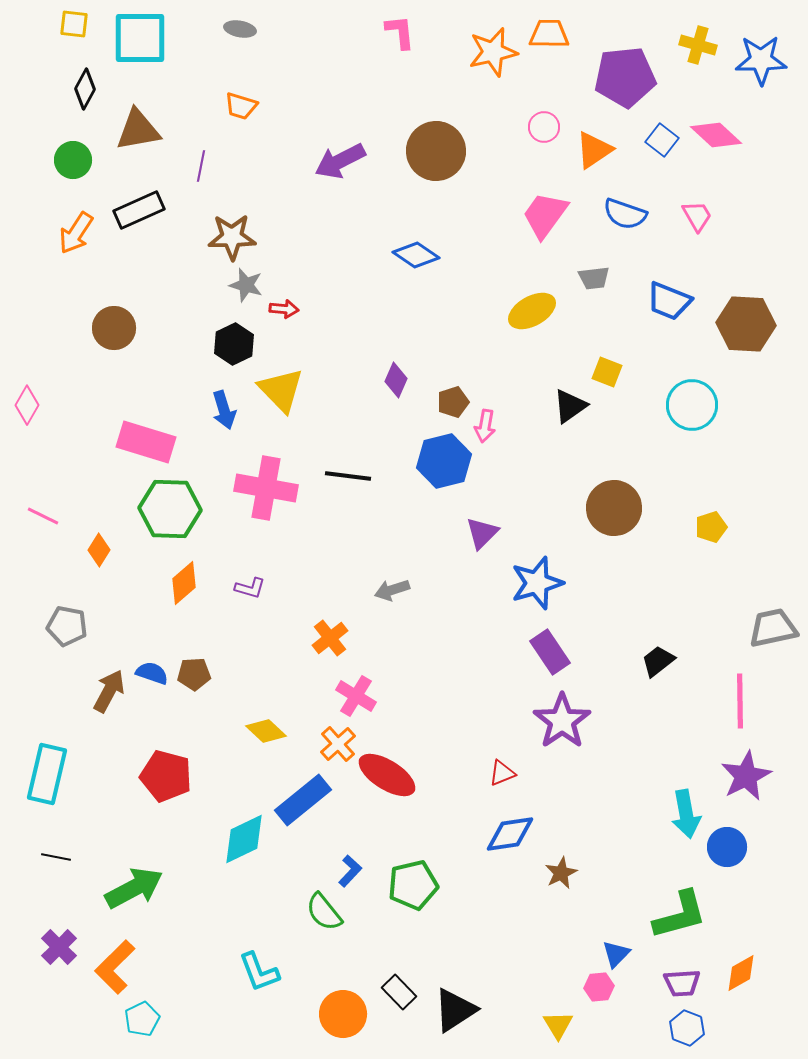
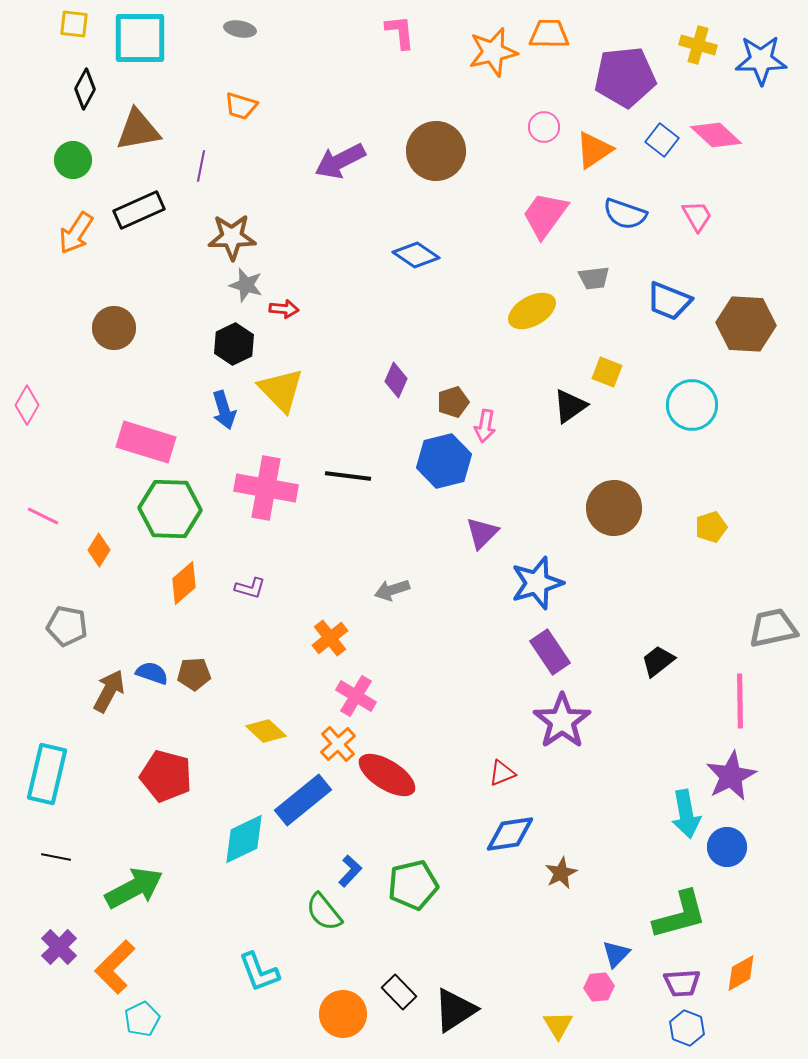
purple star at (746, 776): moved 15 px left
